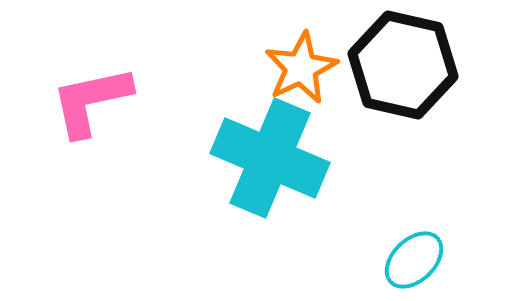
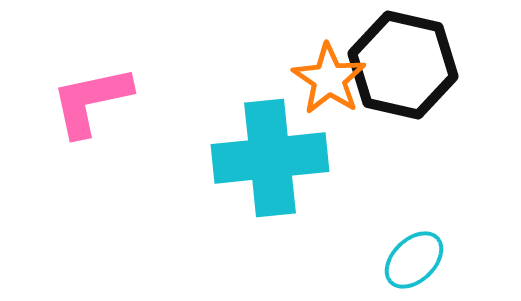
orange star: moved 28 px right, 11 px down; rotated 12 degrees counterclockwise
cyan cross: rotated 29 degrees counterclockwise
